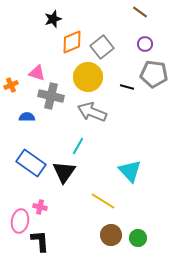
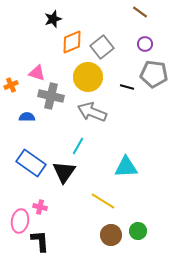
cyan triangle: moved 4 px left, 4 px up; rotated 50 degrees counterclockwise
green circle: moved 7 px up
